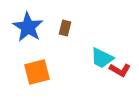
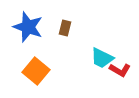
blue star: rotated 12 degrees counterclockwise
orange square: moved 1 px left, 1 px up; rotated 36 degrees counterclockwise
